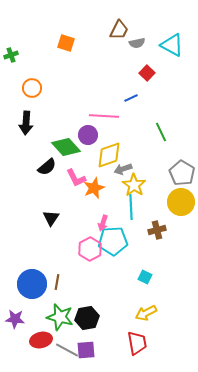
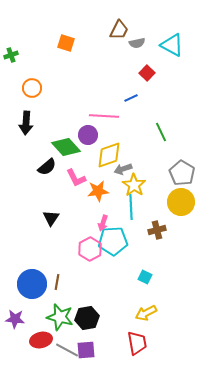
orange star: moved 4 px right, 3 px down; rotated 15 degrees clockwise
